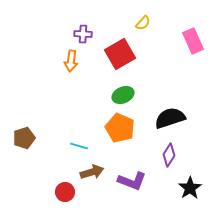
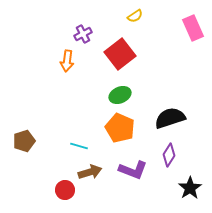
yellow semicircle: moved 8 px left, 7 px up; rotated 14 degrees clockwise
purple cross: rotated 30 degrees counterclockwise
pink rectangle: moved 13 px up
red square: rotated 8 degrees counterclockwise
orange arrow: moved 4 px left
green ellipse: moved 3 px left
brown pentagon: moved 3 px down
brown arrow: moved 2 px left
purple L-shape: moved 1 px right, 11 px up
red circle: moved 2 px up
